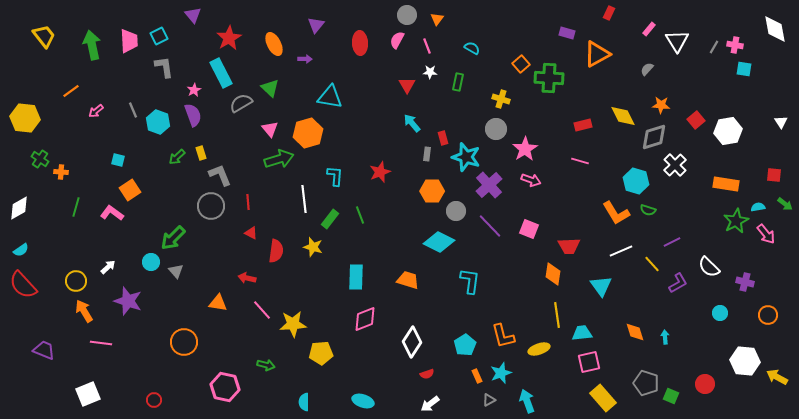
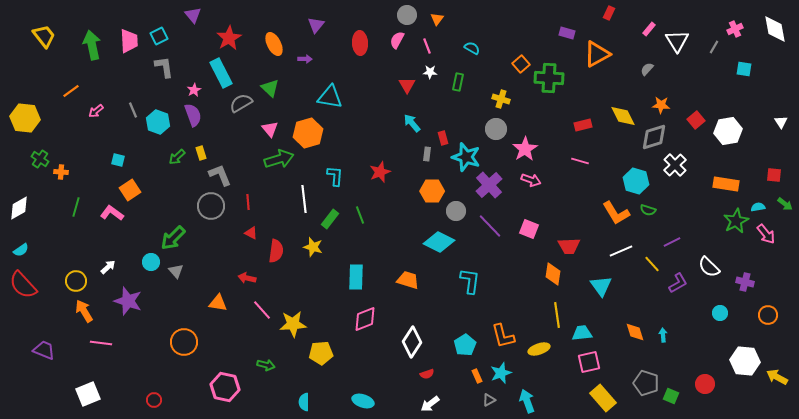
pink cross at (735, 45): moved 16 px up; rotated 35 degrees counterclockwise
cyan arrow at (665, 337): moved 2 px left, 2 px up
